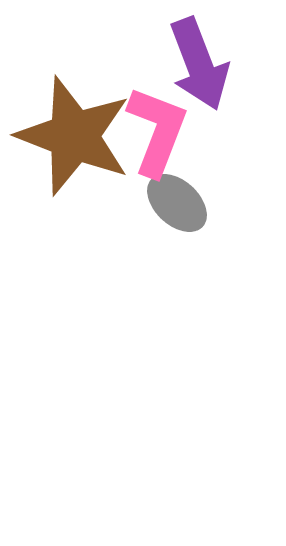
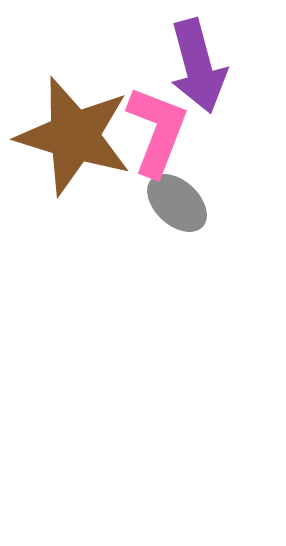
purple arrow: moved 1 px left, 2 px down; rotated 6 degrees clockwise
brown star: rotated 4 degrees counterclockwise
